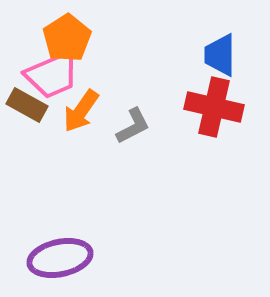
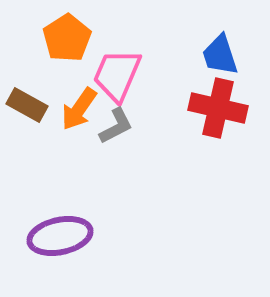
blue trapezoid: rotated 18 degrees counterclockwise
pink trapezoid: moved 65 px right; rotated 136 degrees clockwise
red cross: moved 4 px right, 1 px down
orange arrow: moved 2 px left, 2 px up
gray L-shape: moved 17 px left
purple ellipse: moved 22 px up
